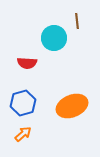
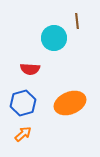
red semicircle: moved 3 px right, 6 px down
orange ellipse: moved 2 px left, 3 px up
